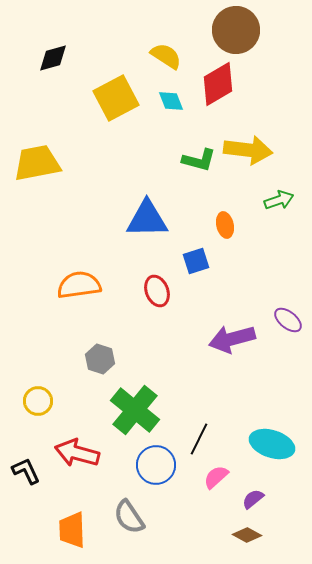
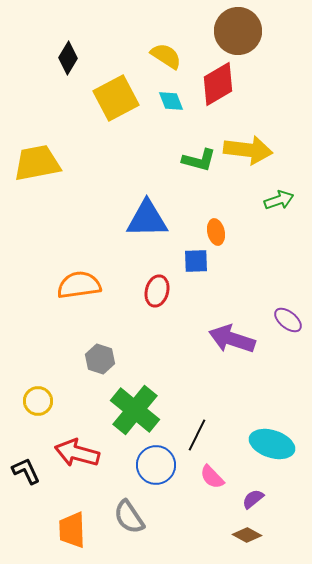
brown circle: moved 2 px right, 1 px down
black diamond: moved 15 px right; rotated 44 degrees counterclockwise
orange ellipse: moved 9 px left, 7 px down
blue square: rotated 16 degrees clockwise
red ellipse: rotated 36 degrees clockwise
purple arrow: rotated 33 degrees clockwise
black line: moved 2 px left, 4 px up
pink semicircle: moved 4 px left; rotated 92 degrees counterclockwise
